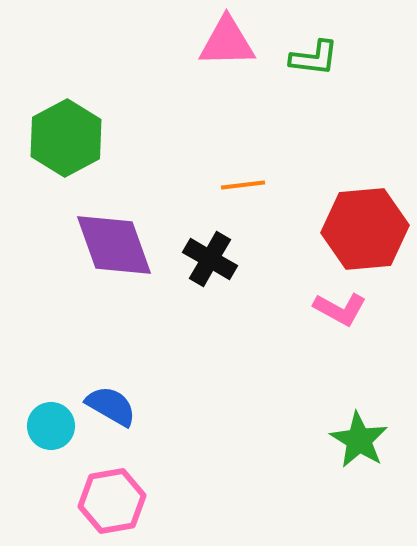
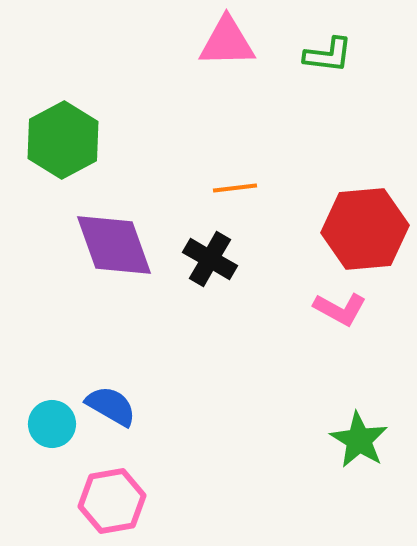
green L-shape: moved 14 px right, 3 px up
green hexagon: moved 3 px left, 2 px down
orange line: moved 8 px left, 3 px down
cyan circle: moved 1 px right, 2 px up
